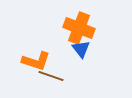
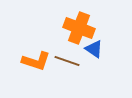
blue triangle: moved 13 px right; rotated 18 degrees counterclockwise
brown line: moved 16 px right, 15 px up
